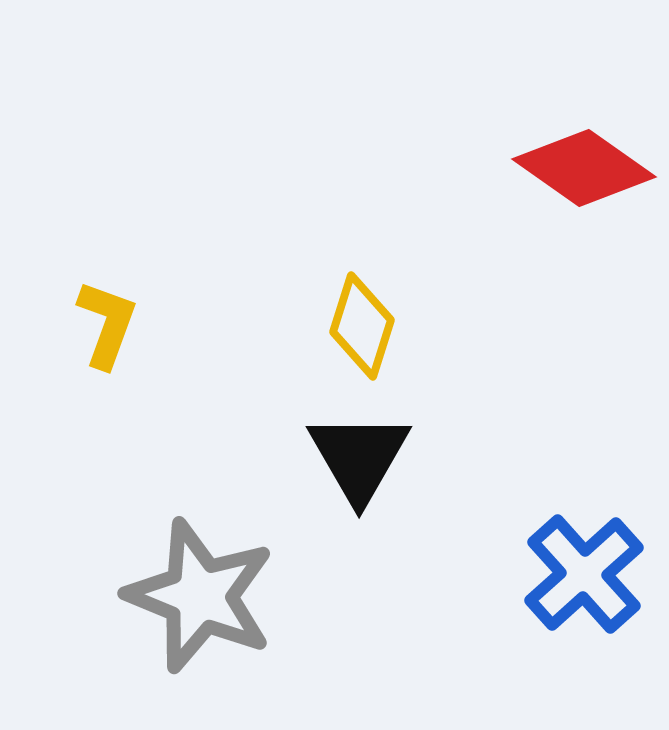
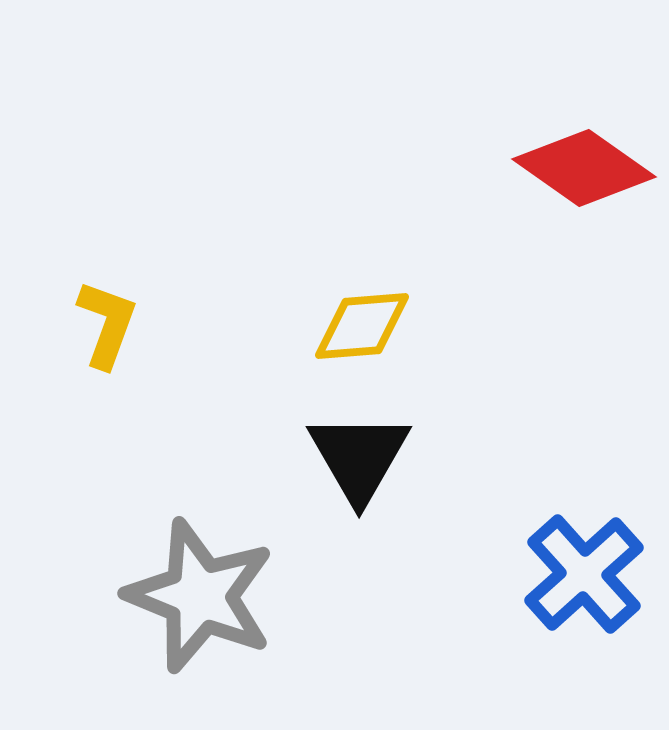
yellow diamond: rotated 68 degrees clockwise
